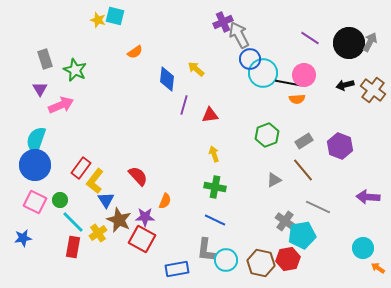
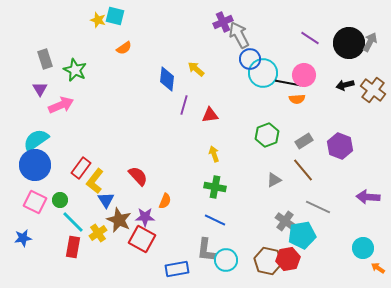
orange semicircle at (135, 52): moved 11 px left, 4 px up
cyan semicircle at (36, 140): rotated 36 degrees clockwise
brown hexagon at (261, 263): moved 7 px right, 2 px up
